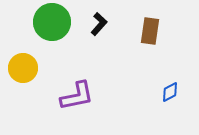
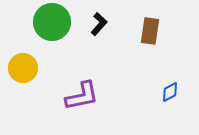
purple L-shape: moved 5 px right
